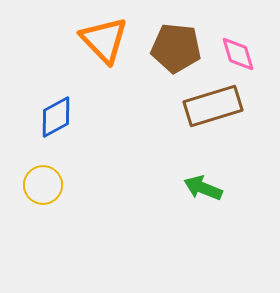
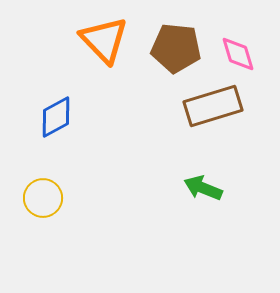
yellow circle: moved 13 px down
